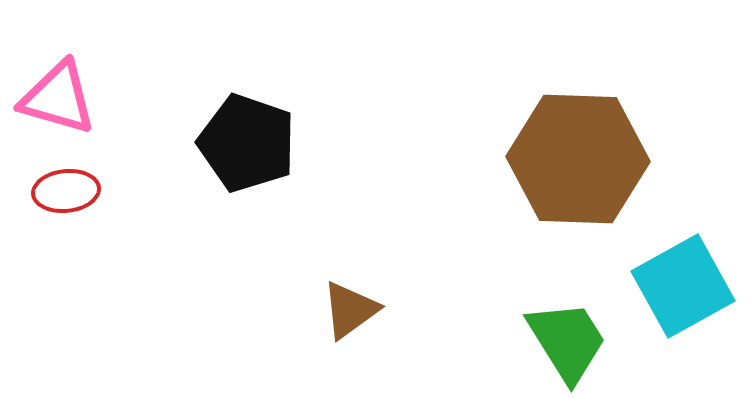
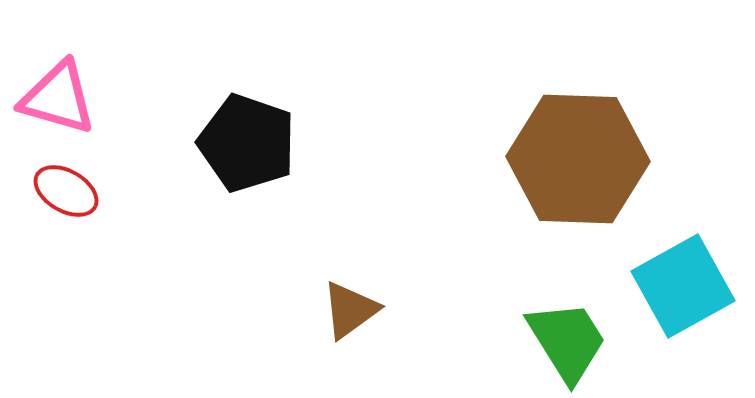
red ellipse: rotated 36 degrees clockwise
